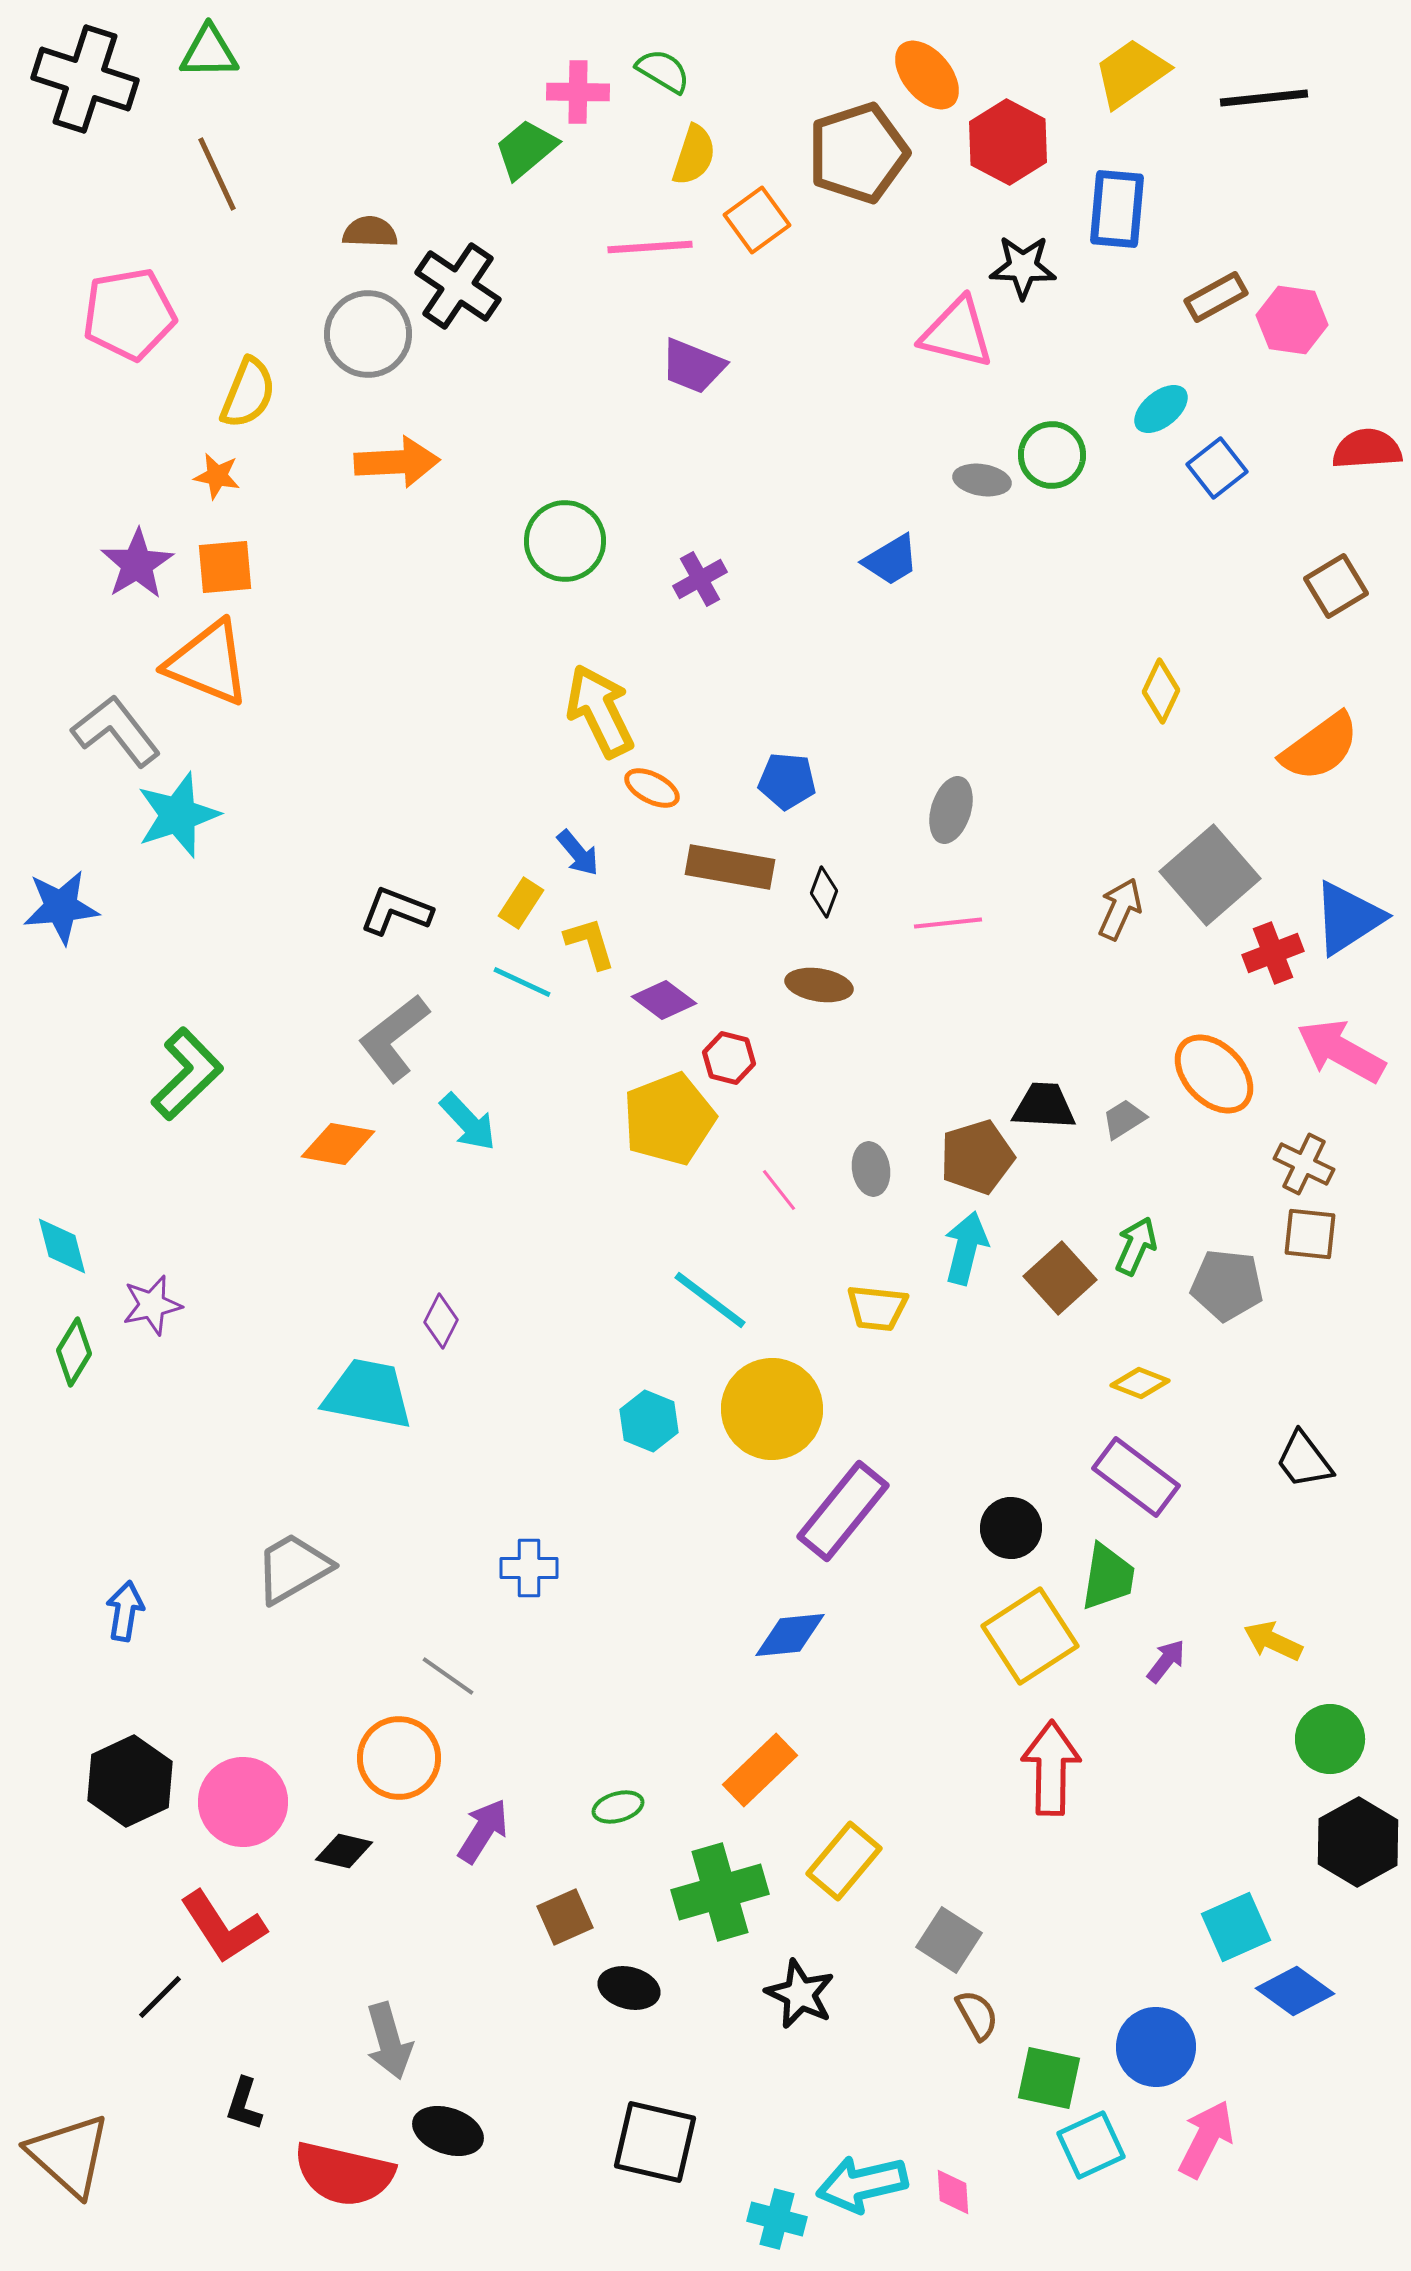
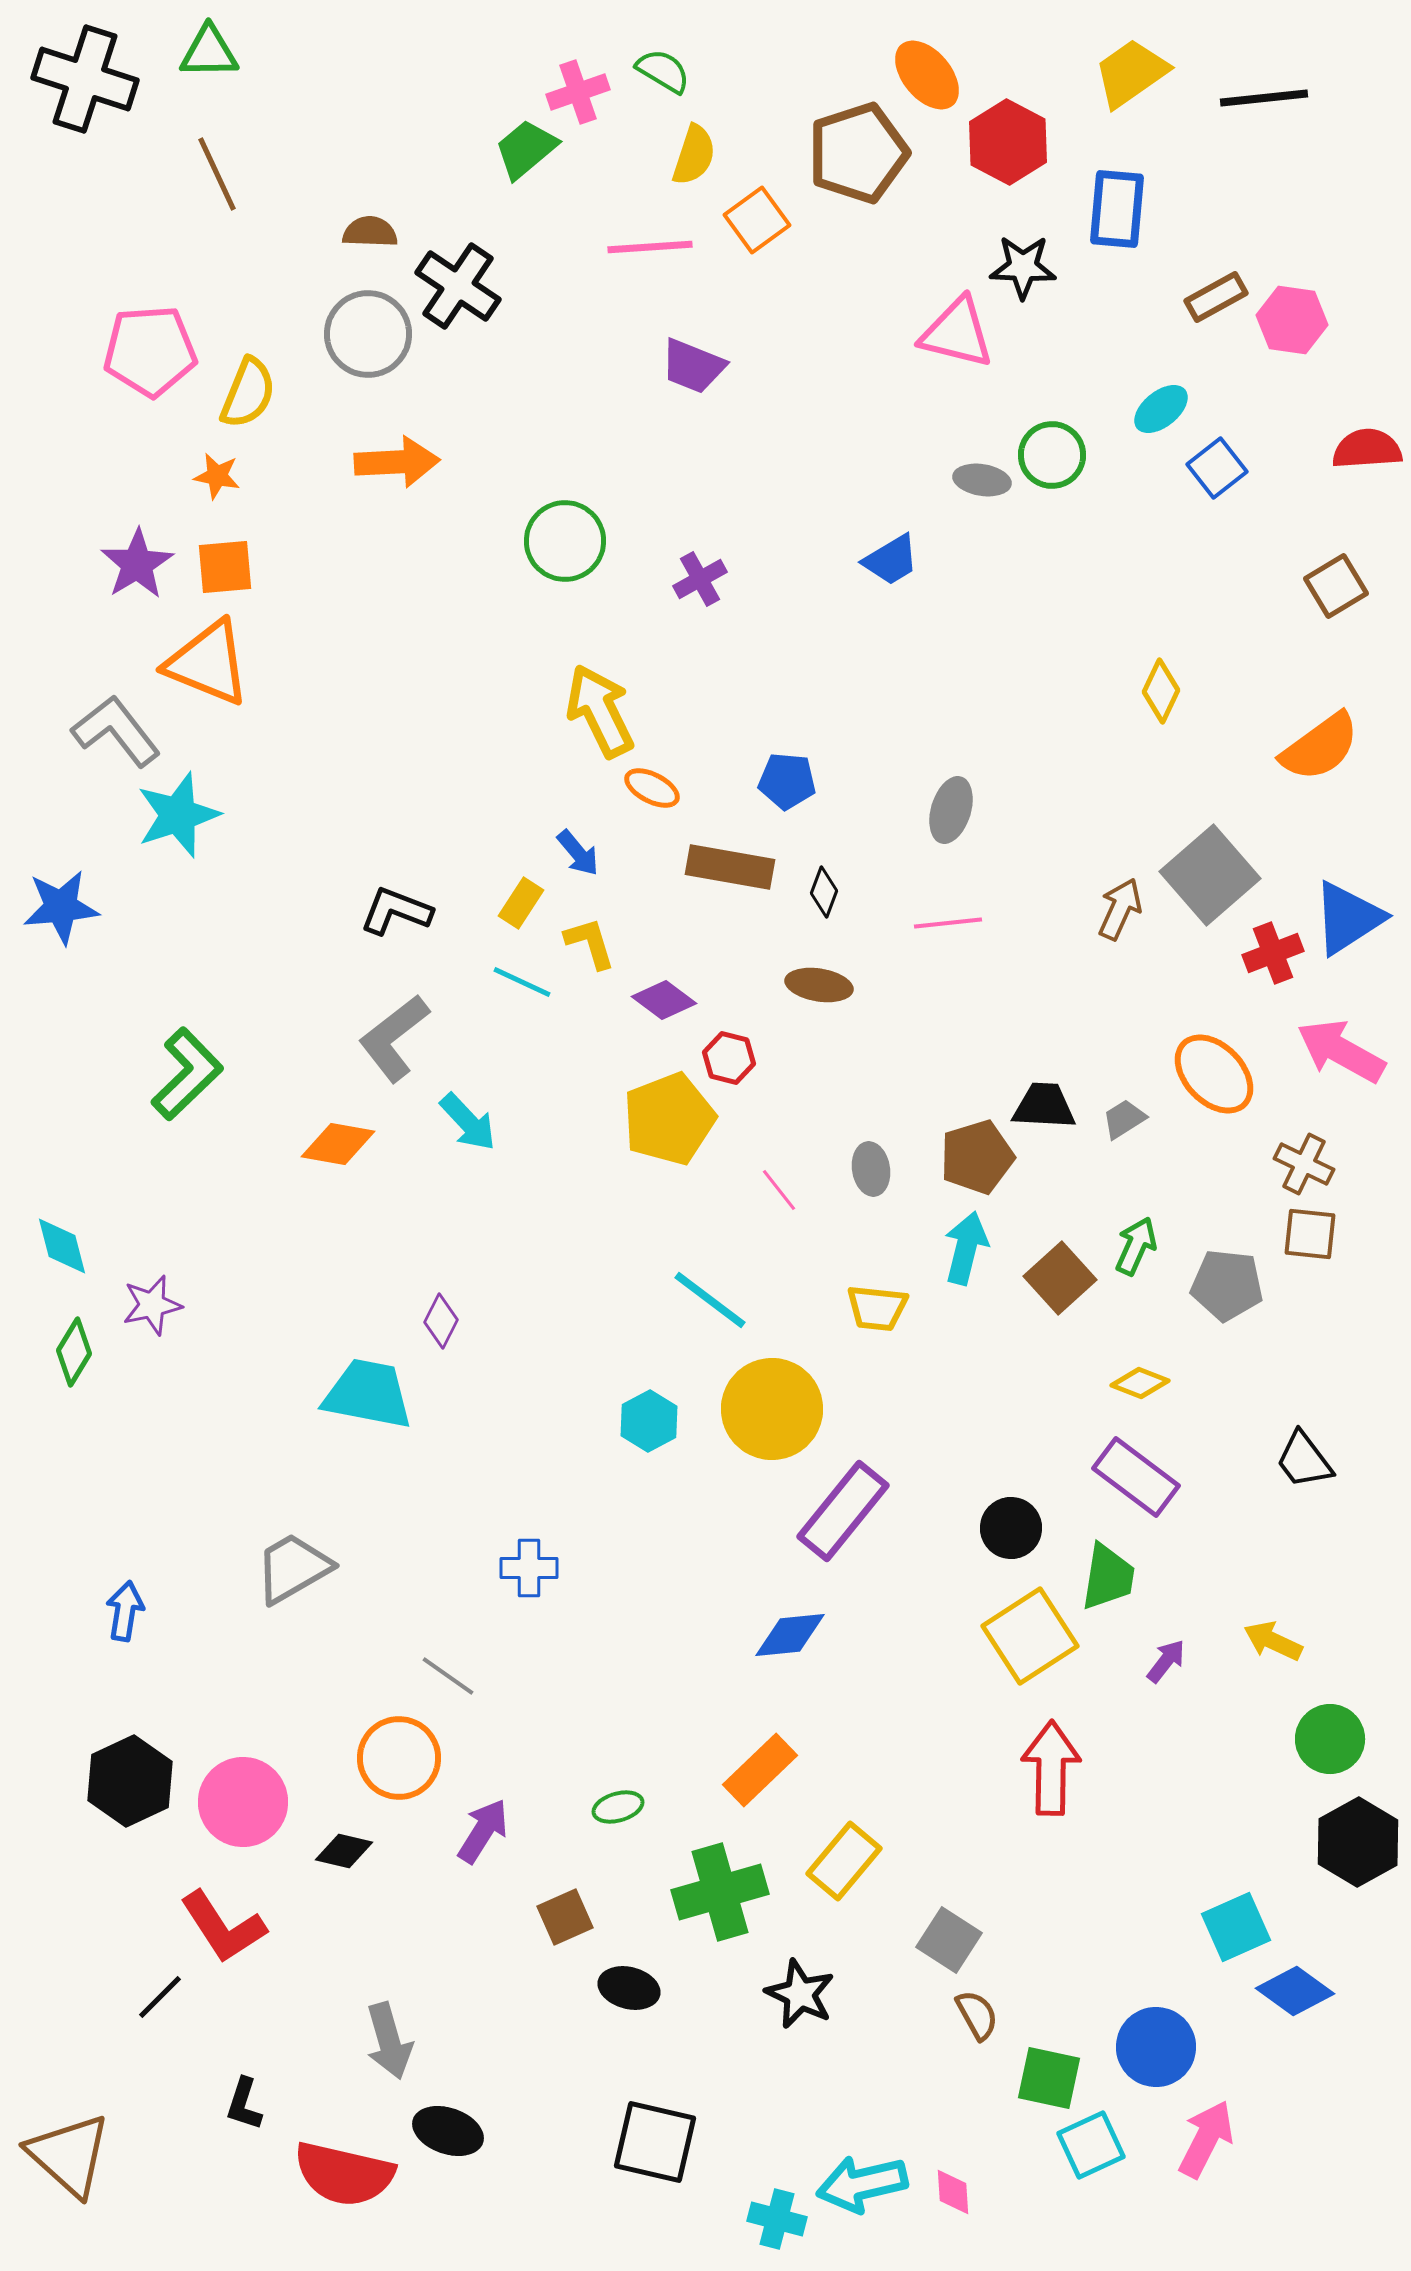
pink cross at (578, 92): rotated 20 degrees counterclockwise
pink pentagon at (129, 314): moved 21 px right, 37 px down; rotated 6 degrees clockwise
cyan hexagon at (649, 1421): rotated 10 degrees clockwise
